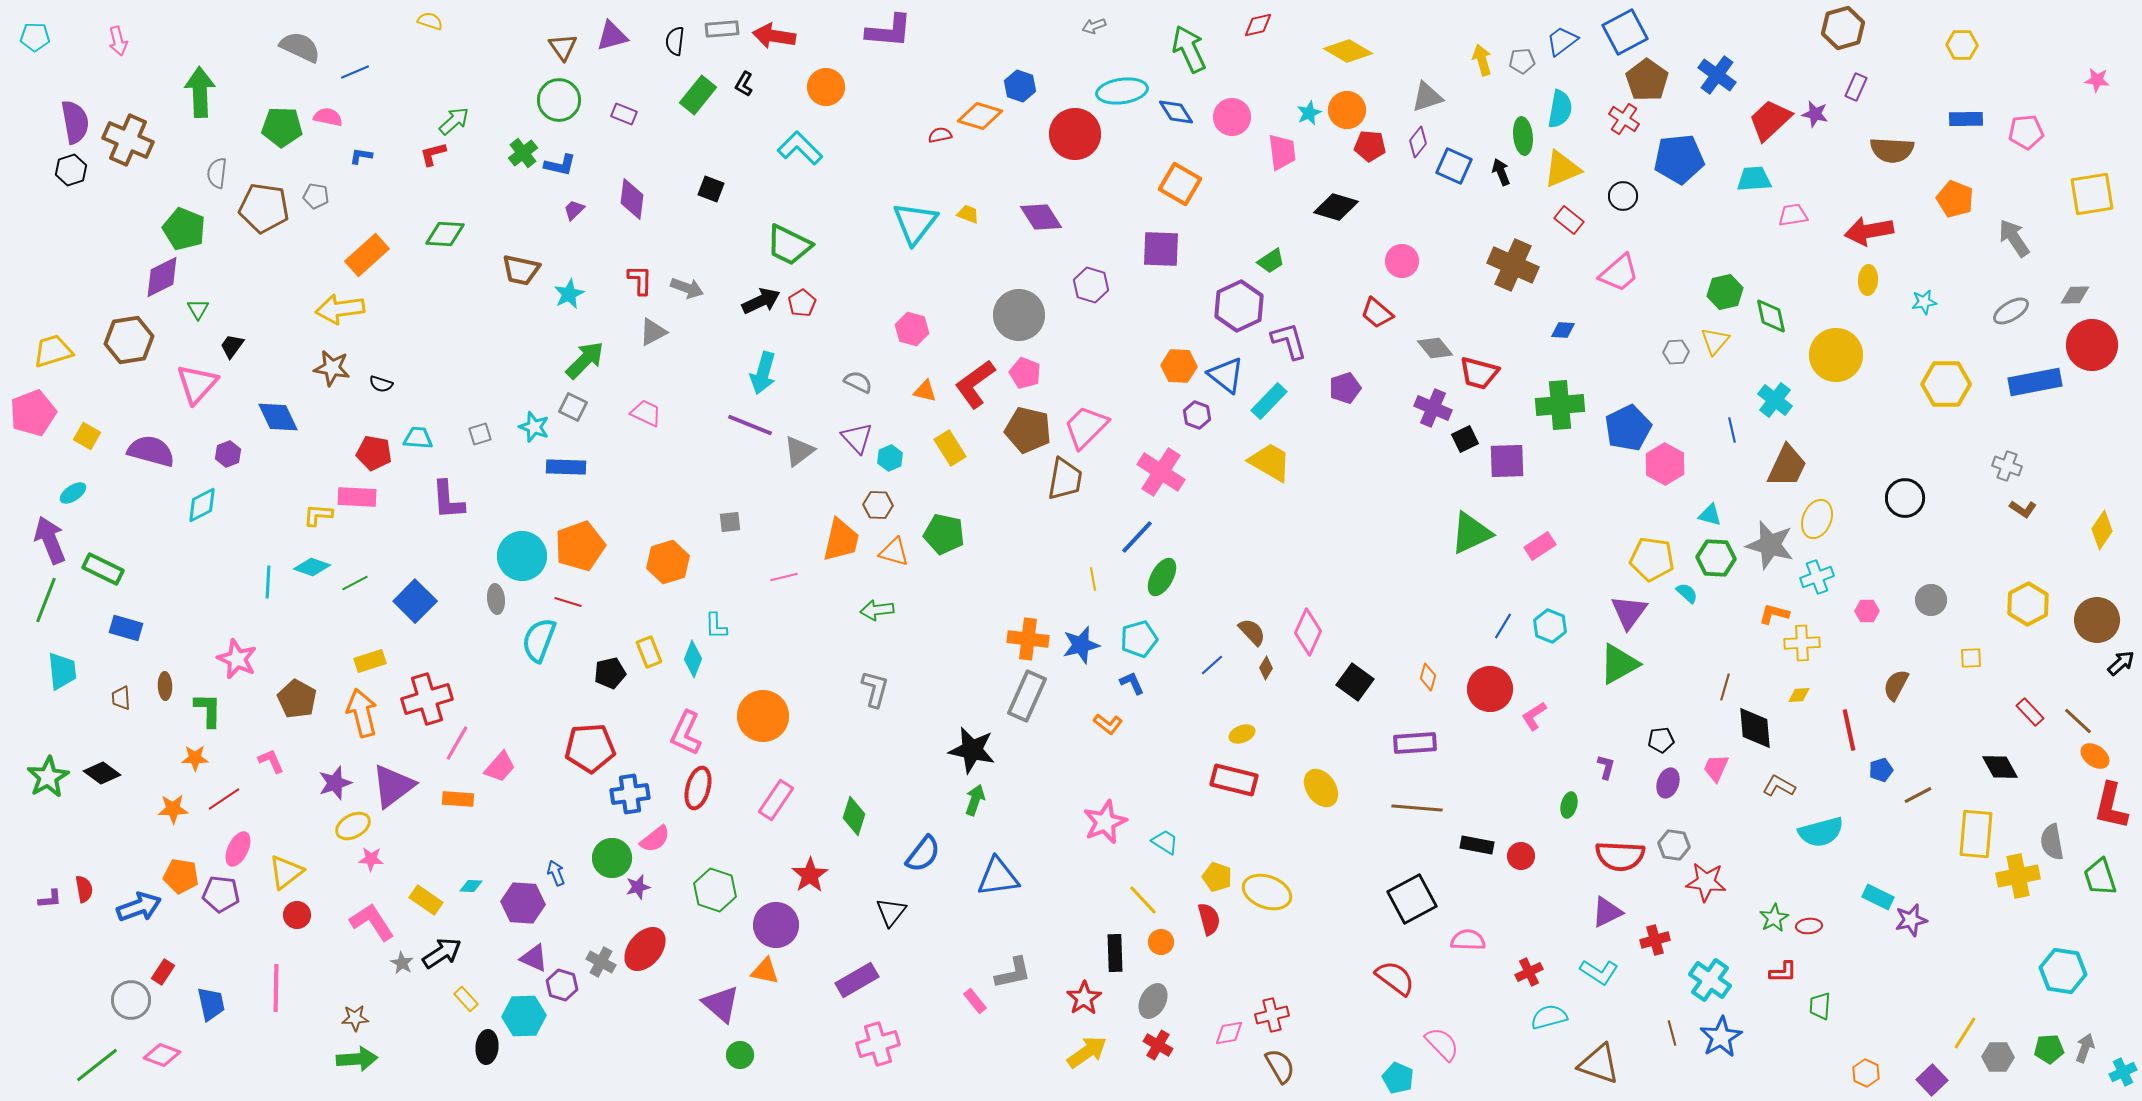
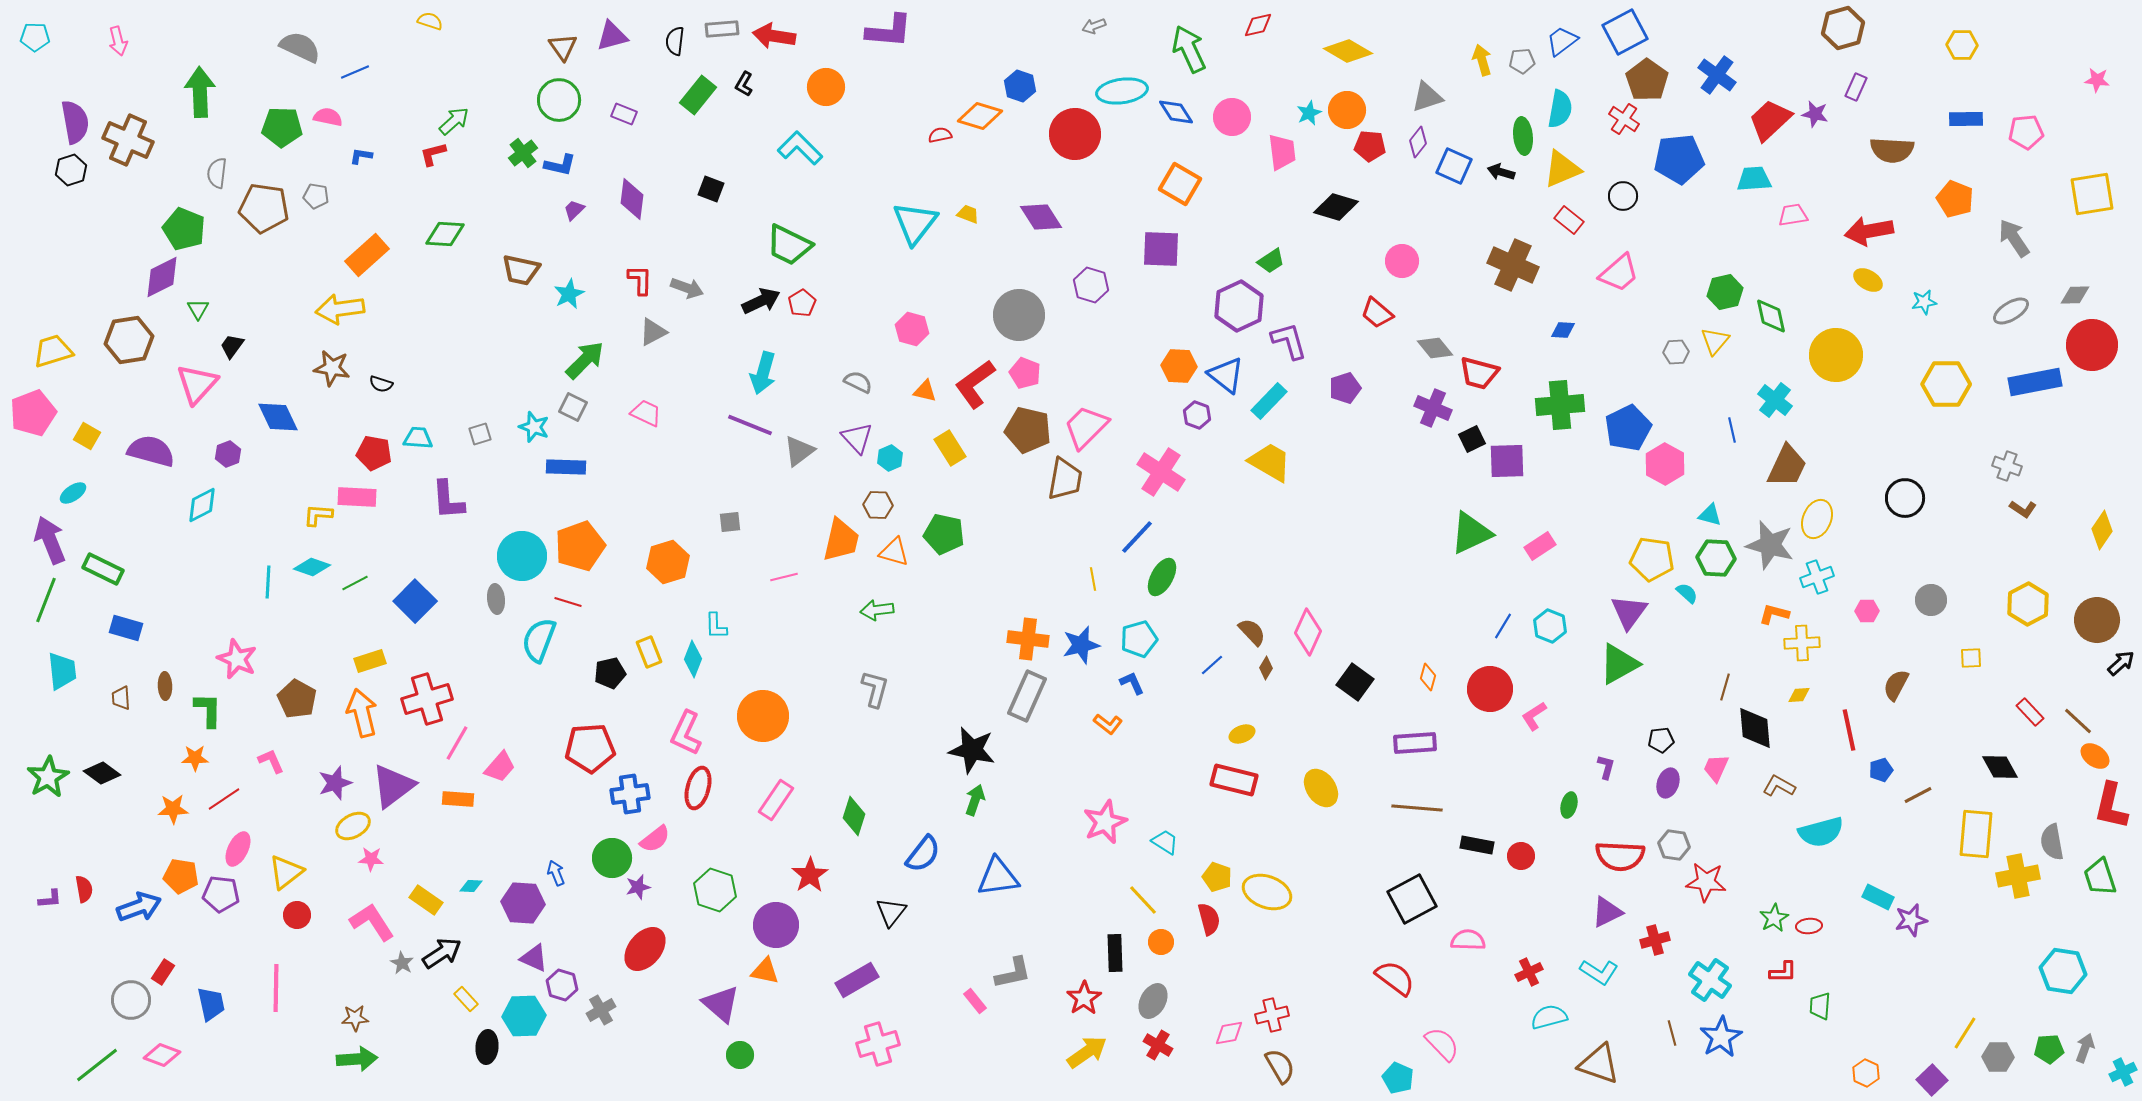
black arrow at (1501, 172): rotated 52 degrees counterclockwise
yellow ellipse at (1868, 280): rotated 64 degrees counterclockwise
black square at (1465, 439): moved 7 px right
gray cross at (601, 962): moved 48 px down; rotated 32 degrees clockwise
